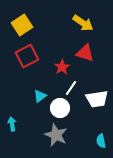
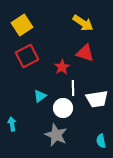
white line: moved 2 px right; rotated 35 degrees counterclockwise
white circle: moved 3 px right
